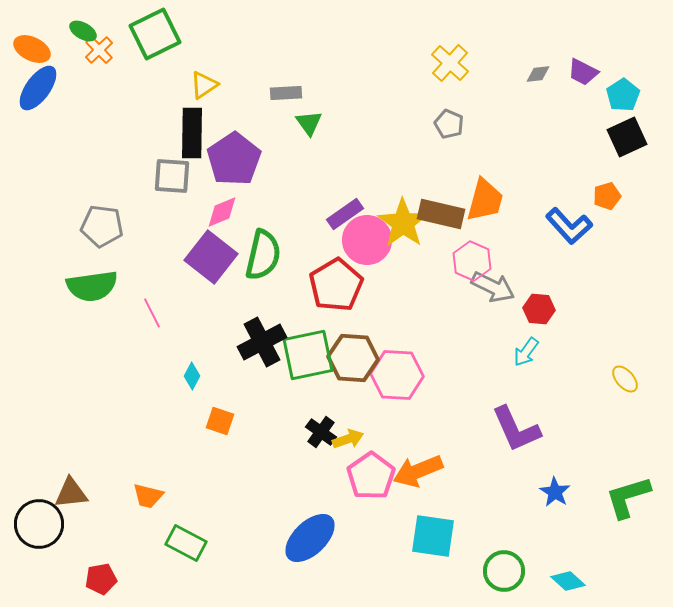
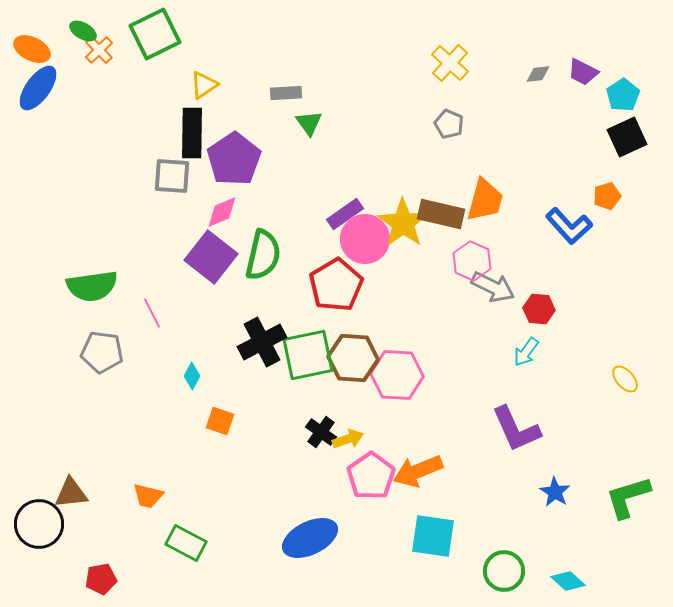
gray pentagon at (102, 226): moved 126 px down
pink circle at (367, 240): moved 2 px left, 1 px up
blue ellipse at (310, 538): rotated 18 degrees clockwise
